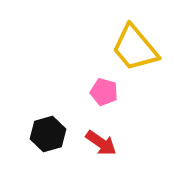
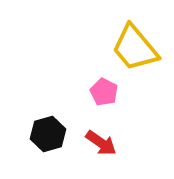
pink pentagon: rotated 12 degrees clockwise
